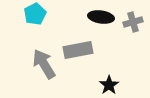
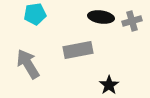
cyan pentagon: rotated 20 degrees clockwise
gray cross: moved 1 px left, 1 px up
gray arrow: moved 16 px left
